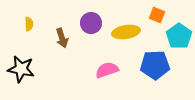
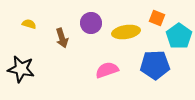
orange square: moved 3 px down
yellow semicircle: rotated 72 degrees counterclockwise
